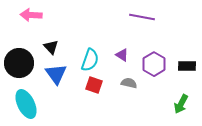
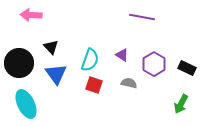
black rectangle: moved 2 px down; rotated 24 degrees clockwise
